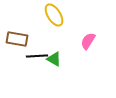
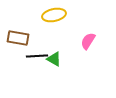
yellow ellipse: rotated 70 degrees counterclockwise
brown rectangle: moved 1 px right, 1 px up
